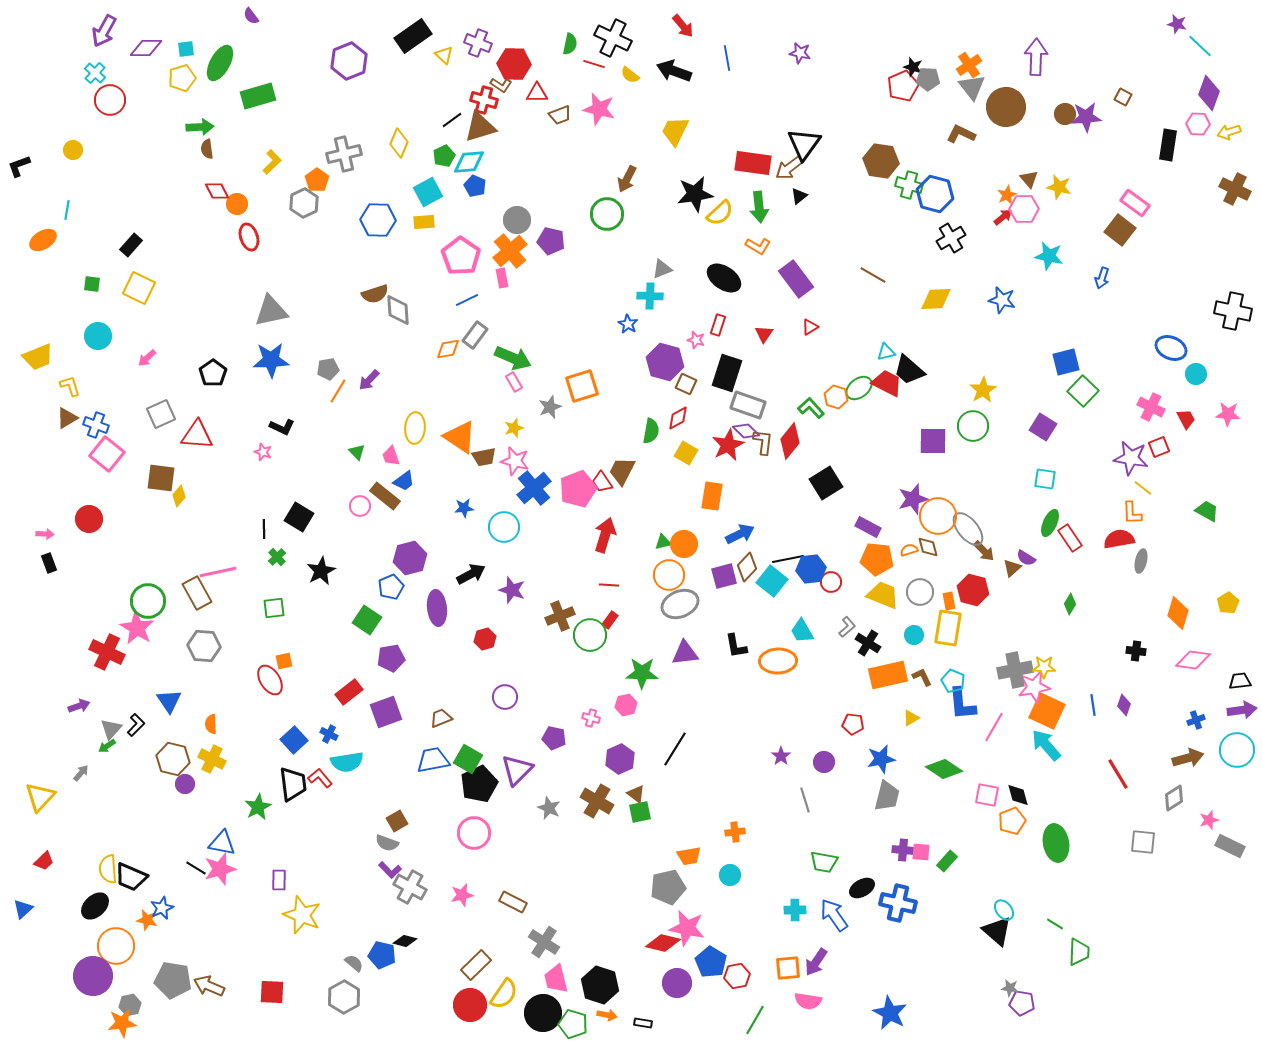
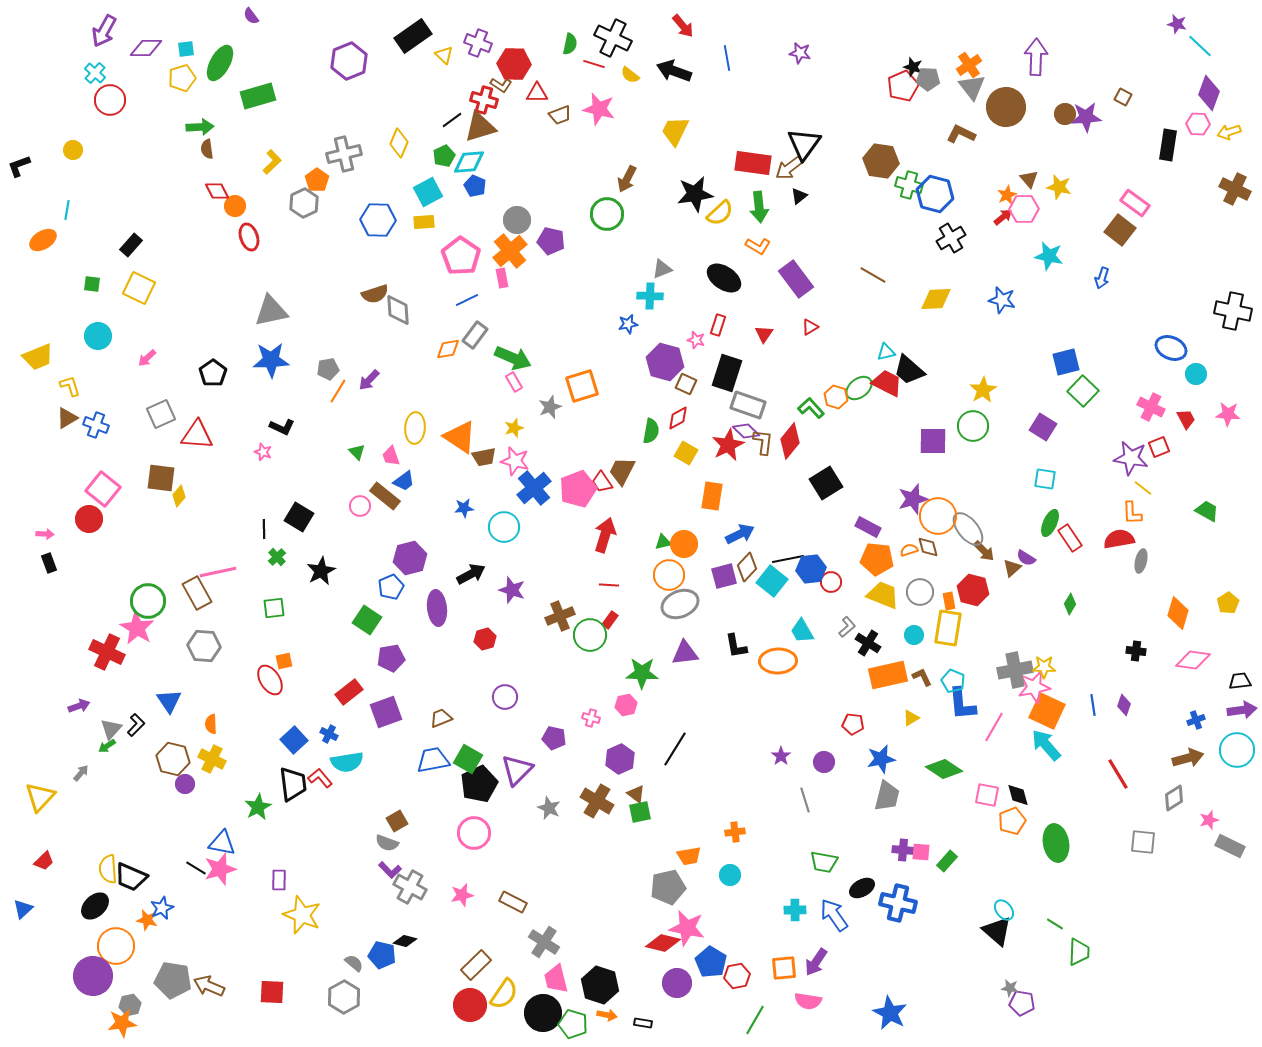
orange circle at (237, 204): moved 2 px left, 2 px down
blue star at (628, 324): rotated 30 degrees clockwise
pink square at (107, 454): moved 4 px left, 35 px down
orange square at (788, 968): moved 4 px left
